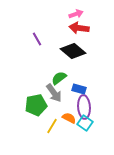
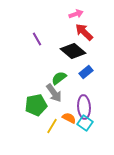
red arrow: moved 5 px right, 4 px down; rotated 36 degrees clockwise
blue rectangle: moved 7 px right, 17 px up; rotated 56 degrees counterclockwise
